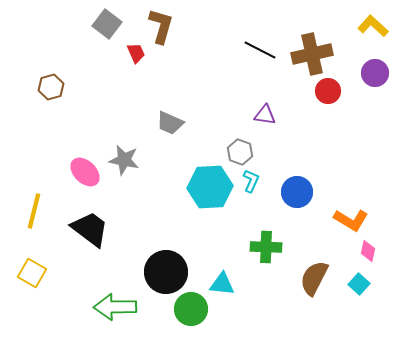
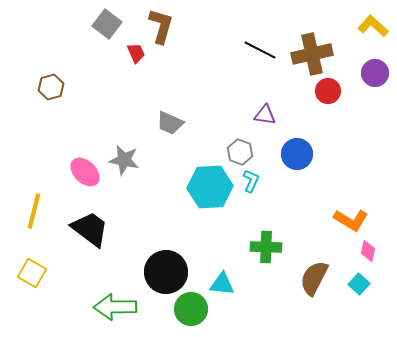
blue circle: moved 38 px up
